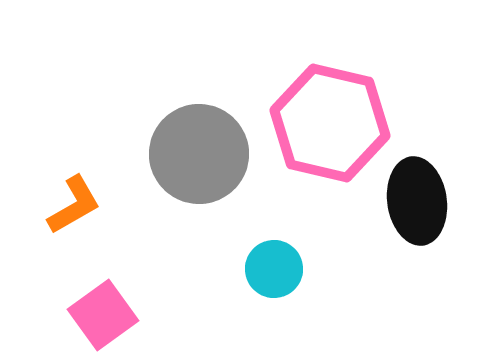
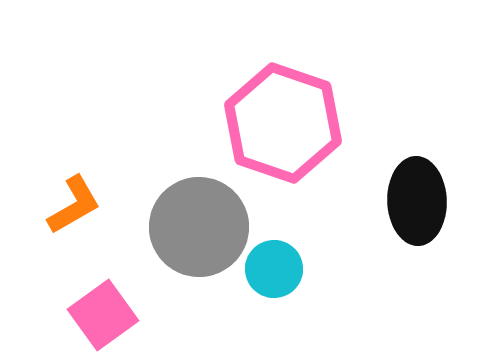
pink hexagon: moved 47 px left; rotated 6 degrees clockwise
gray circle: moved 73 px down
black ellipse: rotated 6 degrees clockwise
